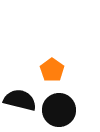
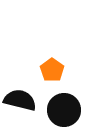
black circle: moved 5 px right
